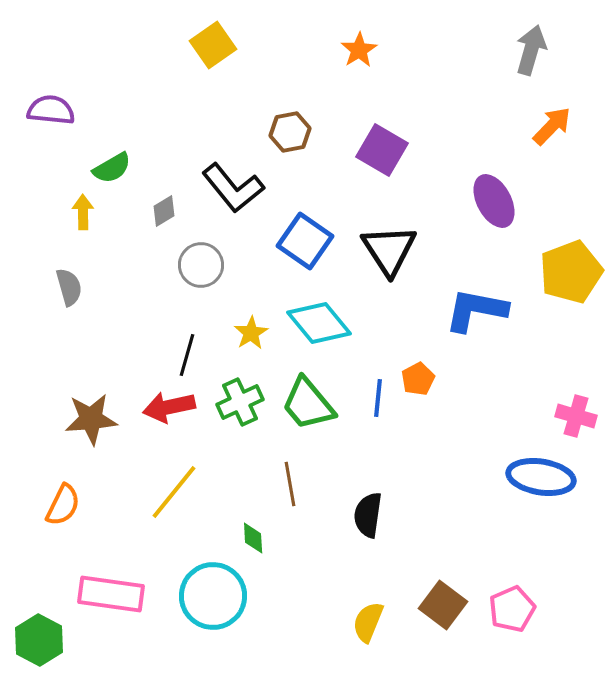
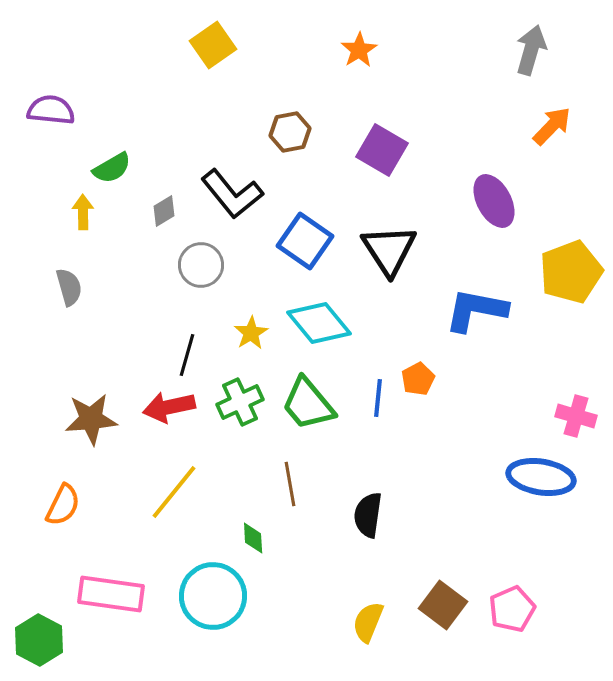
black L-shape: moved 1 px left, 6 px down
